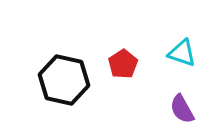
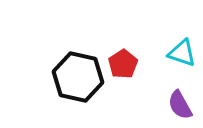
black hexagon: moved 14 px right, 3 px up
purple semicircle: moved 2 px left, 4 px up
